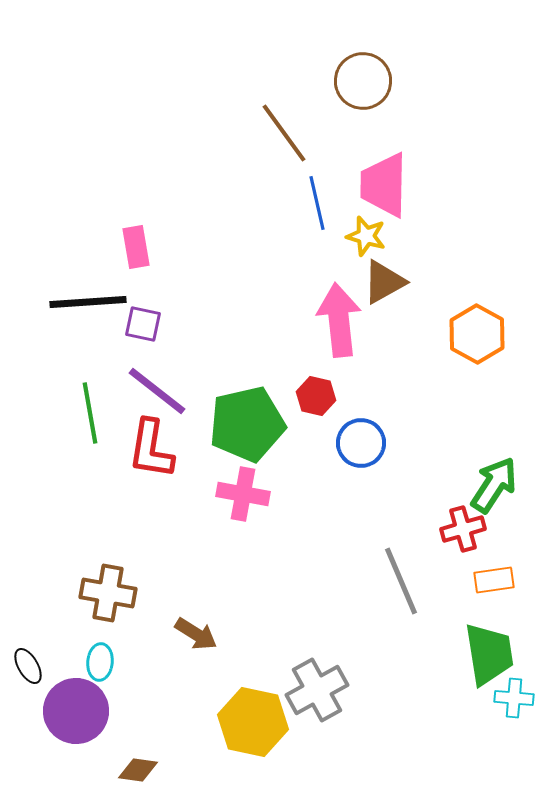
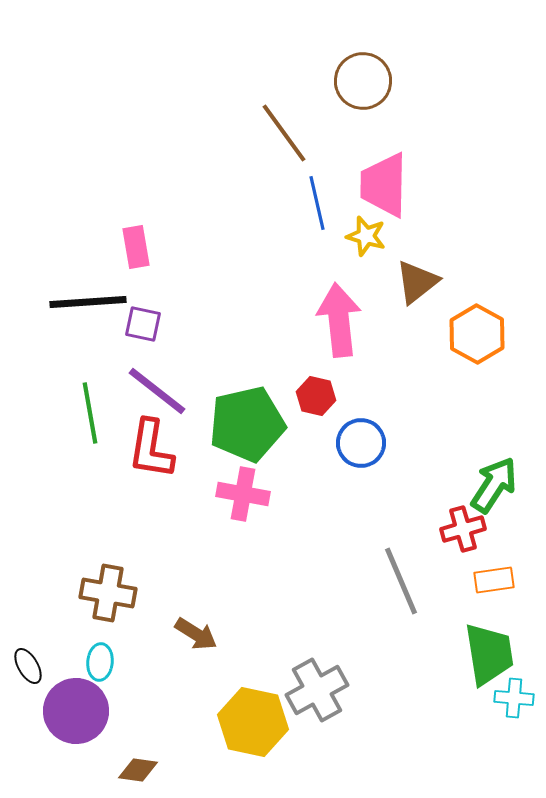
brown triangle: moved 33 px right; rotated 9 degrees counterclockwise
